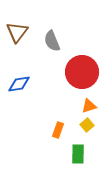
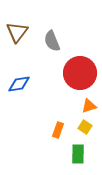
red circle: moved 2 px left, 1 px down
yellow square: moved 2 px left, 2 px down; rotated 16 degrees counterclockwise
